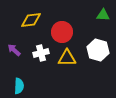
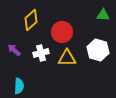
yellow diamond: rotated 35 degrees counterclockwise
